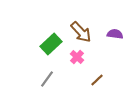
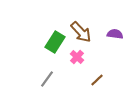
green rectangle: moved 4 px right, 2 px up; rotated 15 degrees counterclockwise
